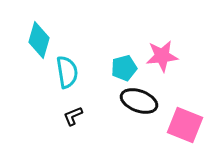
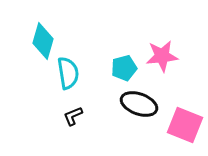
cyan diamond: moved 4 px right, 1 px down
cyan semicircle: moved 1 px right, 1 px down
black ellipse: moved 3 px down
